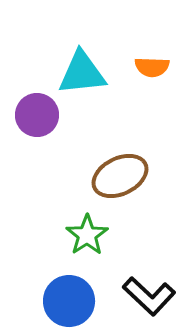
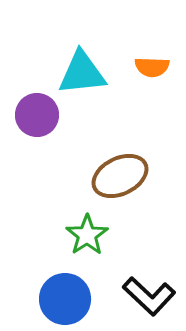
blue circle: moved 4 px left, 2 px up
